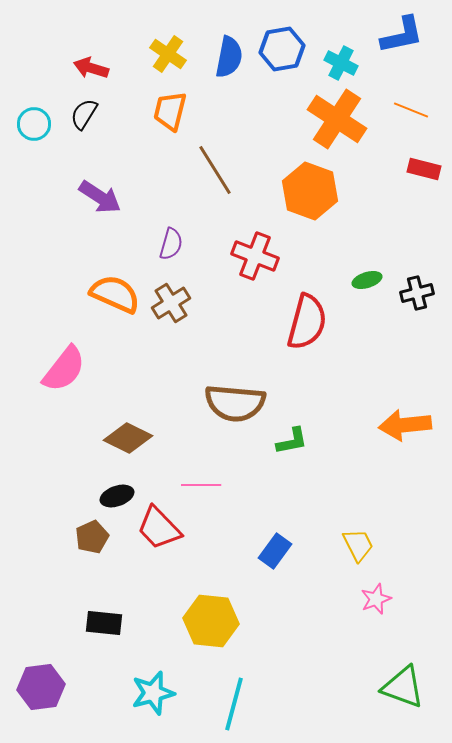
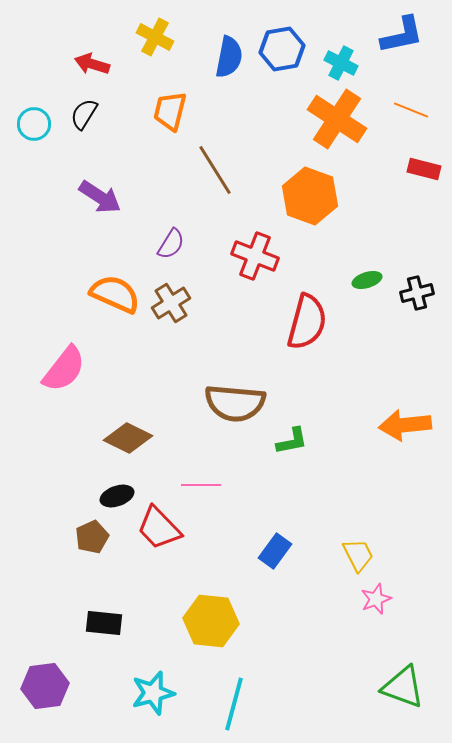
yellow cross: moved 13 px left, 17 px up; rotated 6 degrees counterclockwise
red arrow: moved 1 px right, 4 px up
orange hexagon: moved 5 px down
purple semicircle: rotated 16 degrees clockwise
yellow trapezoid: moved 10 px down
purple hexagon: moved 4 px right, 1 px up
